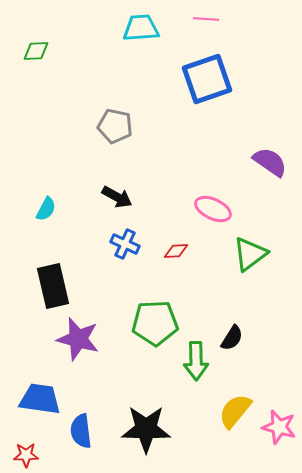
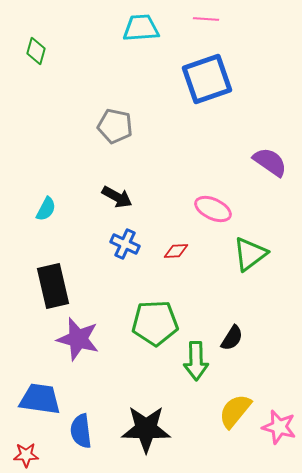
green diamond: rotated 72 degrees counterclockwise
